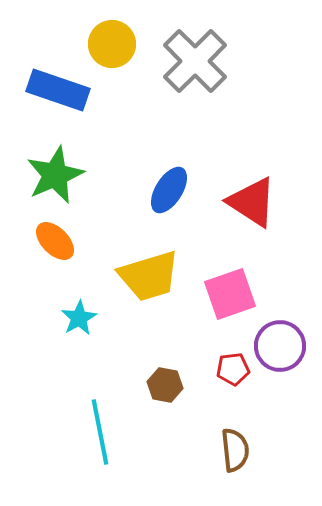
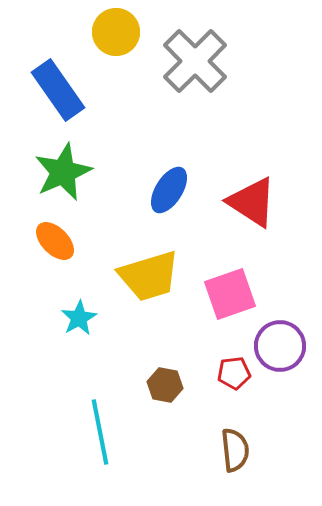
yellow circle: moved 4 px right, 12 px up
blue rectangle: rotated 36 degrees clockwise
green star: moved 8 px right, 3 px up
red pentagon: moved 1 px right, 4 px down
